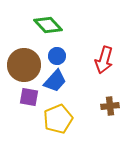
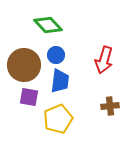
blue circle: moved 1 px left, 1 px up
blue trapezoid: moved 5 px right; rotated 35 degrees counterclockwise
